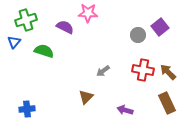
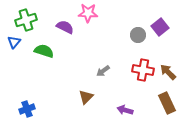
blue cross: rotated 14 degrees counterclockwise
